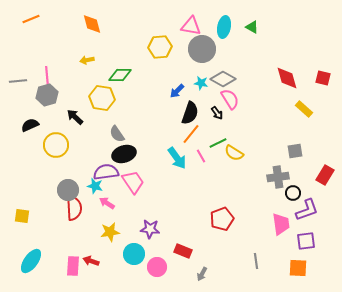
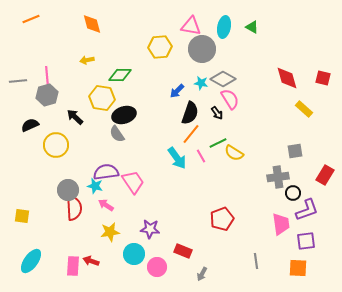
black ellipse at (124, 154): moved 39 px up
pink arrow at (107, 203): moved 1 px left, 2 px down
